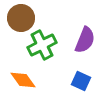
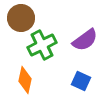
purple semicircle: rotated 32 degrees clockwise
orange diamond: moved 2 px right; rotated 48 degrees clockwise
